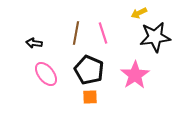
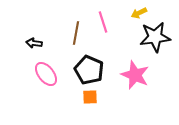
pink line: moved 11 px up
pink star: rotated 16 degrees counterclockwise
